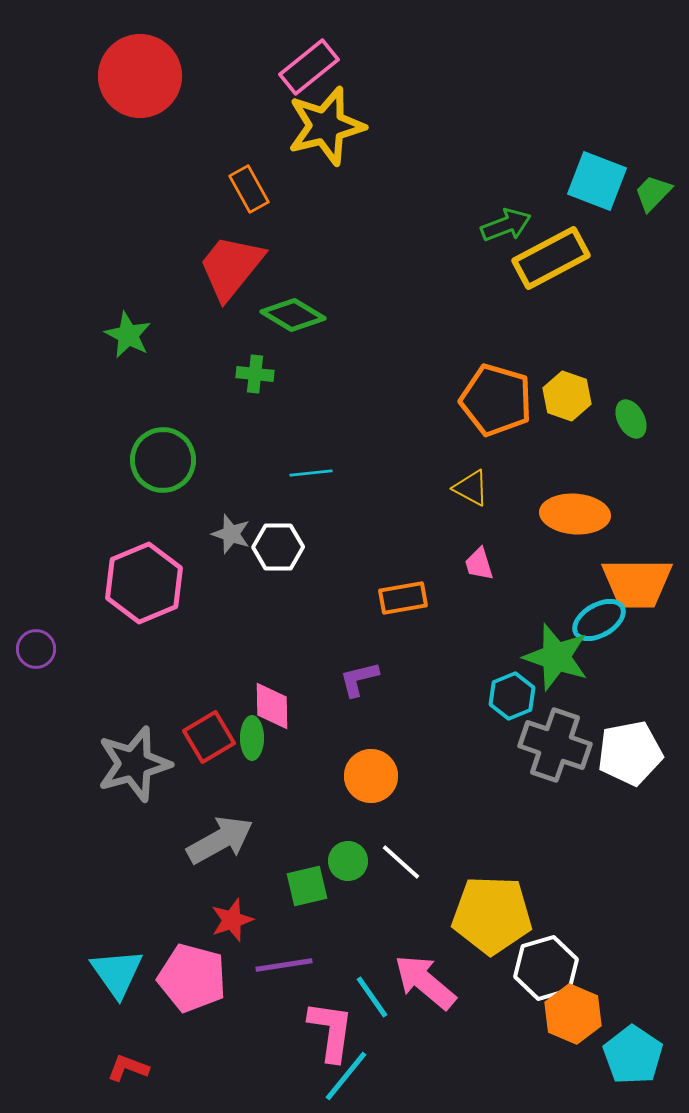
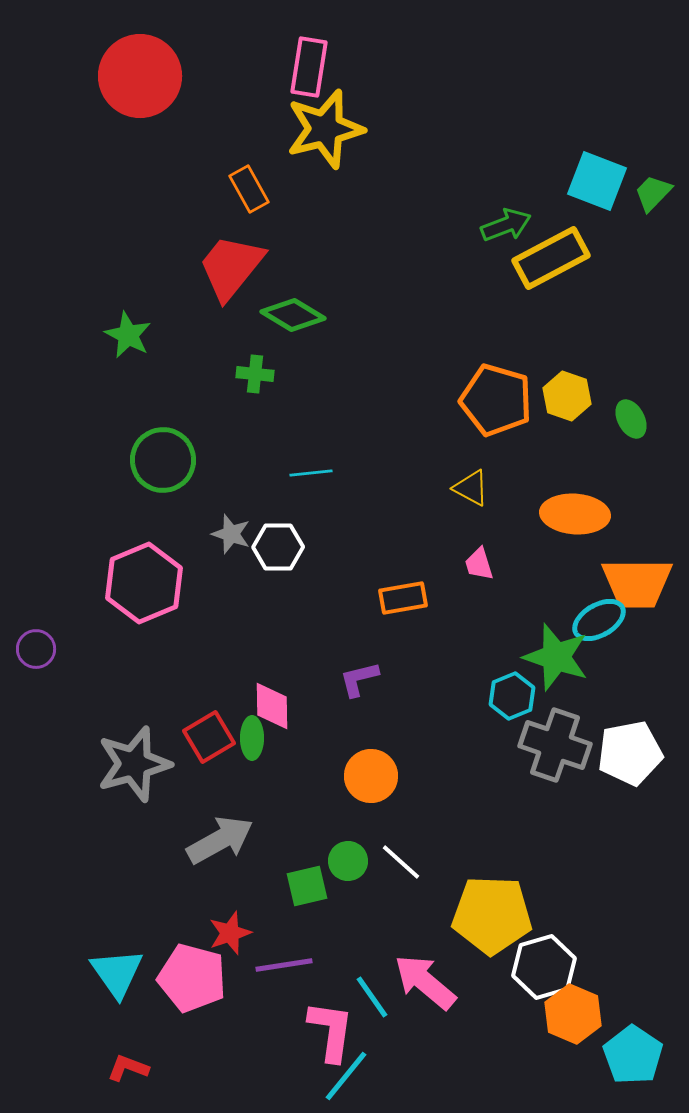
pink rectangle at (309, 67): rotated 42 degrees counterclockwise
yellow star at (326, 126): moved 1 px left, 3 px down
red star at (232, 920): moved 2 px left, 13 px down
white hexagon at (546, 968): moved 2 px left, 1 px up
